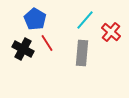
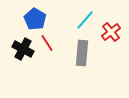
red cross: rotated 12 degrees clockwise
